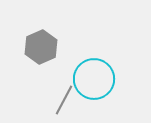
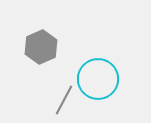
cyan circle: moved 4 px right
